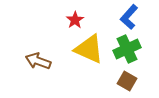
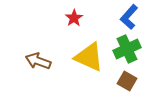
red star: moved 1 px left, 2 px up
yellow triangle: moved 8 px down
